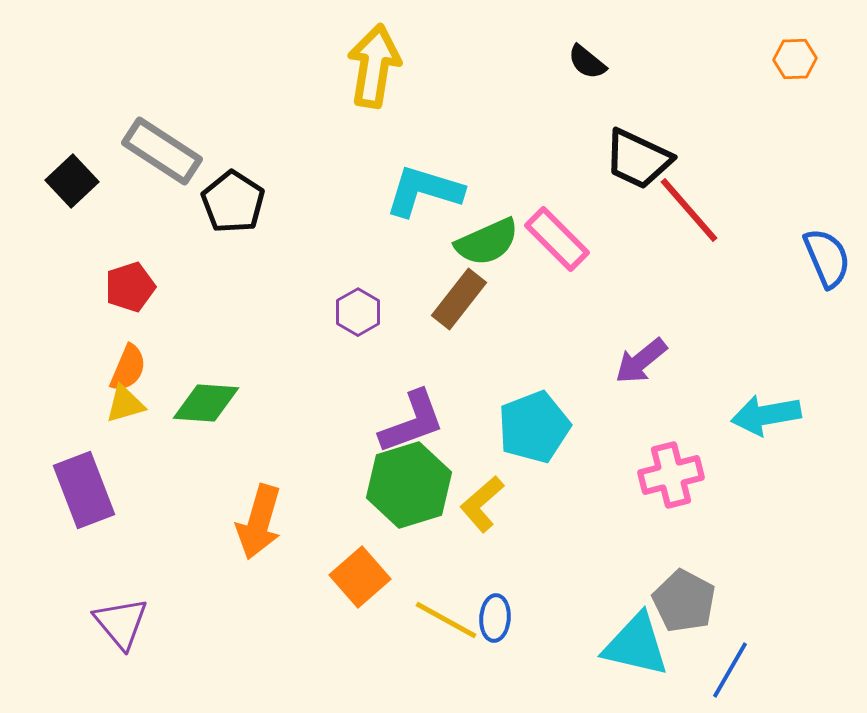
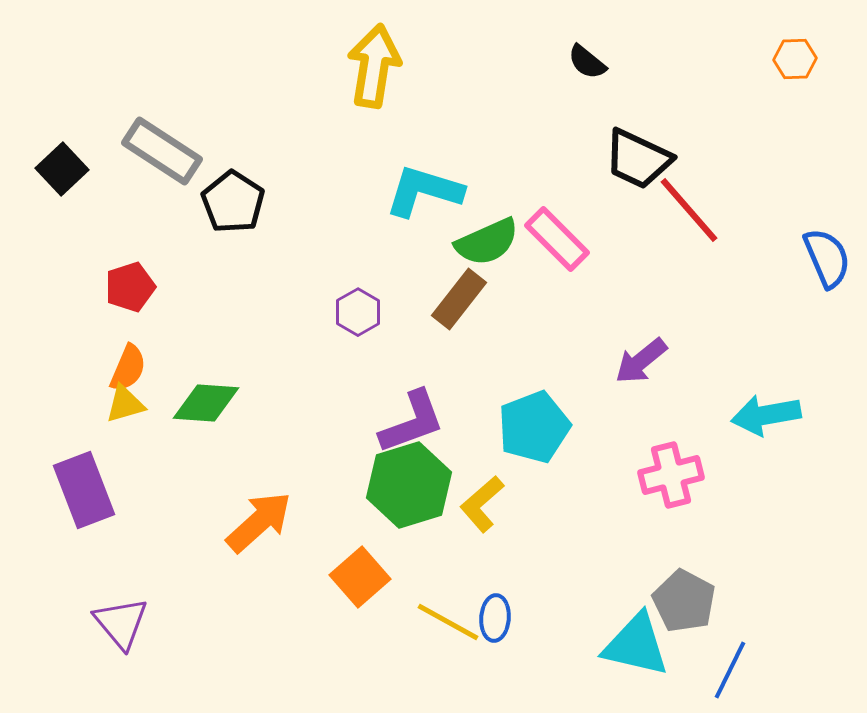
black square: moved 10 px left, 12 px up
orange arrow: rotated 148 degrees counterclockwise
yellow line: moved 2 px right, 2 px down
blue line: rotated 4 degrees counterclockwise
